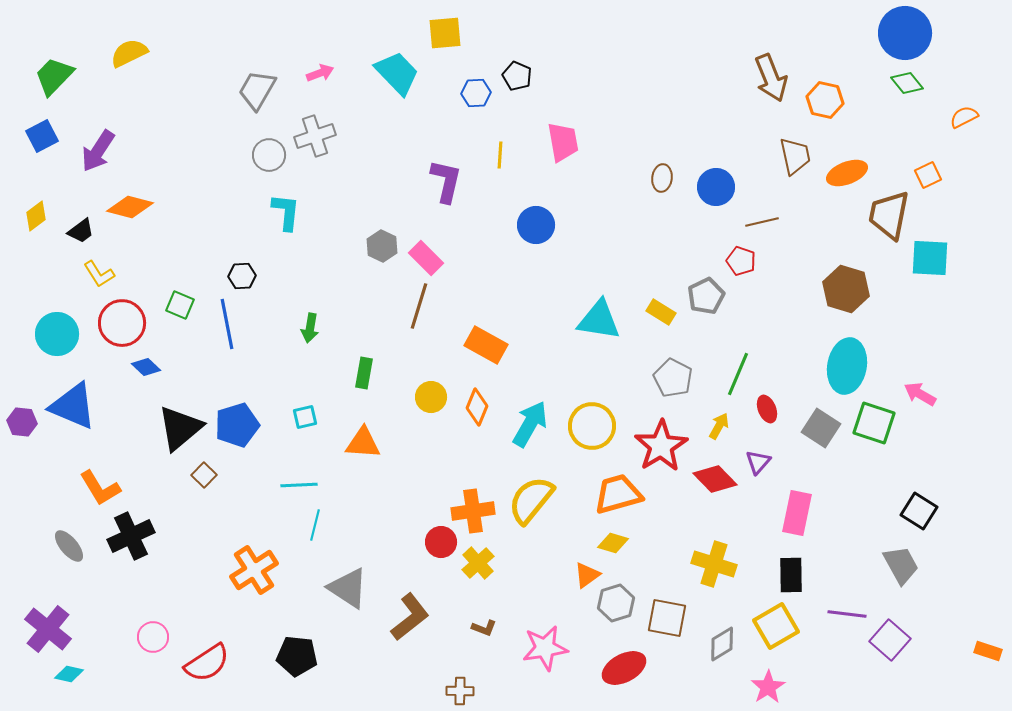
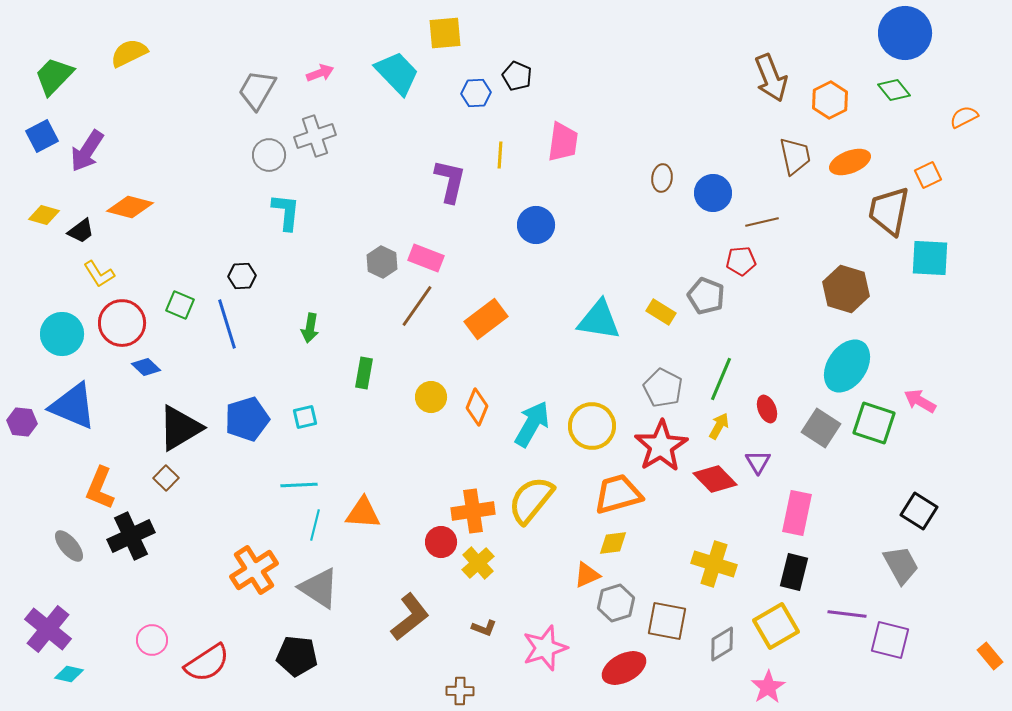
green diamond at (907, 83): moved 13 px left, 7 px down
orange hexagon at (825, 100): moved 5 px right; rotated 21 degrees clockwise
pink trapezoid at (563, 142): rotated 18 degrees clockwise
purple arrow at (98, 151): moved 11 px left
orange ellipse at (847, 173): moved 3 px right, 11 px up
purple L-shape at (446, 181): moved 4 px right
blue circle at (716, 187): moved 3 px left, 6 px down
brown trapezoid at (889, 215): moved 4 px up
yellow diamond at (36, 216): moved 8 px right, 1 px up; rotated 52 degrees clockwise
gray hexagon at (382, 246): moved 16 px down
pink rectangle at (426, 258): rotated 24 degrees counterclockwise
red pentagon at (741, 261): rotated 24 degrees counterclockwise
gray pentagon at (706, 296): rotated 24 degrees counterclockwise
brown line at (419, 306): moved 2 px left; rotated 18 degrees clockwise
blue line at (227, 324): rotated 6 degrees counterclockwise
cyan circle at (57, 334): moved 5 px right
orange rectangle at (486, 345): moved 26 px up; rotated 66 degrees counterclockwise
cyan ellipse at (847, 366): rotated 24 degrees clockwise
green line at (738, 374): moved 17 px left, 5 px down
gray pentagon at (673, 378): moved 10 px left, 10 px down
pink arrow at (920, 394): moved 7 px down
cyan arrow at (530, 424): moved 2 px right
blue pentagon at (237, 425): moved 10 px right, 6 px up
black triangle at (180, 428): rotated 9 degrees clockwise
orange triangle at (363, 443): moved 70 px down
purple triangle at (758, 462): rotated 12 degrees counterclockwise
brown square at (204, 475): moved 38 px left, 3 px down
orange L-shape at (100, 488): rotated 54 degrees clockwise
yellow diamond at (613, 543): rotated 24 degrees counterclockwise
orange triangle at (587, 575): rotated 12 degrees clockwise
black rectangle at (791, 575): moved 3 px right, 3 px up; rotated 15 degrees clockwise
gray triangle at (348, 588): moved 29 px left
brown square at (667, 618): moved 3 px down
pink circle at (153, 637): moved 1 px left, 3 px down
purple square at (890, 640): rotated 27 degrees counterclockwise
pink star at (545, 648): rotated 9 degrees counterclockwise
orange rectangle at (988, 651): moved 2 px right, 5 px down; rotated 32 degrees clockwise
